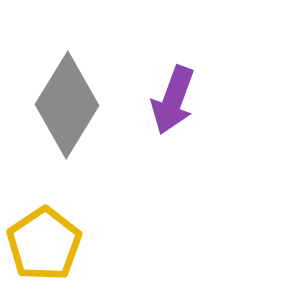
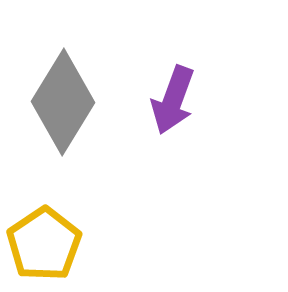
gray diamond: moved 4 px left, 3 px up
